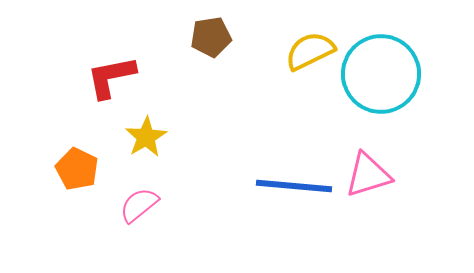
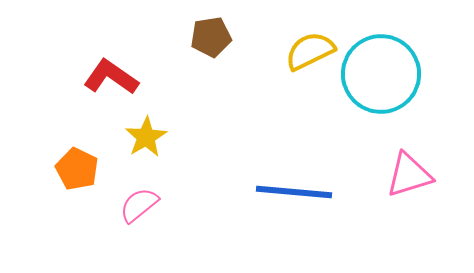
red L-shape: rotated 46 degrees clockwise
pink triangle: moved 41 px right
blue line: moved 6 px down
